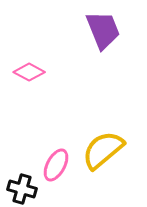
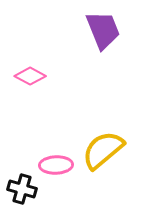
pink diamond: moved 1 px right, 4 px down
pink ellipse: rotated 60 degrees clockwise
